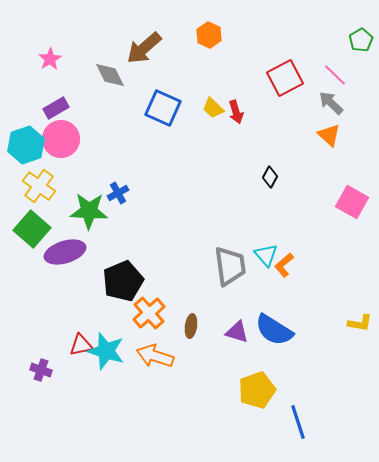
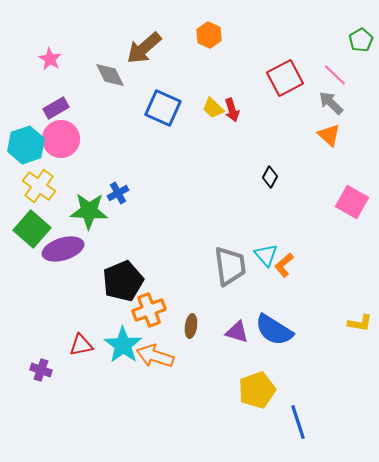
pink star: rotated 10 degrees counterclockwise
red arrow: moved 4 px left, 2 px up
purple ellipse: moved 2 px left, 3 px up
orange cross: moved 3 px up; rotated 20 degrees clockwise
cyan star: moved 17 px right, 6 px up; rotated 18 degrees clockwise
